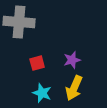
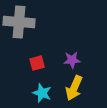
purple star: rotated 12 degrees clockwise
